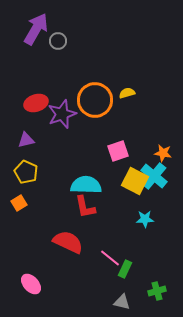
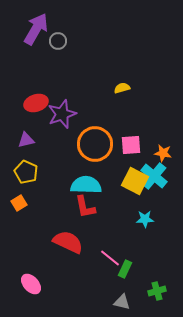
yellow semicircle: moved 5 px left, 5 px up
orange circle: moved 44 px down
pink square: moved 13 px right, 6 px up; rotated 15 degrees clockwise
